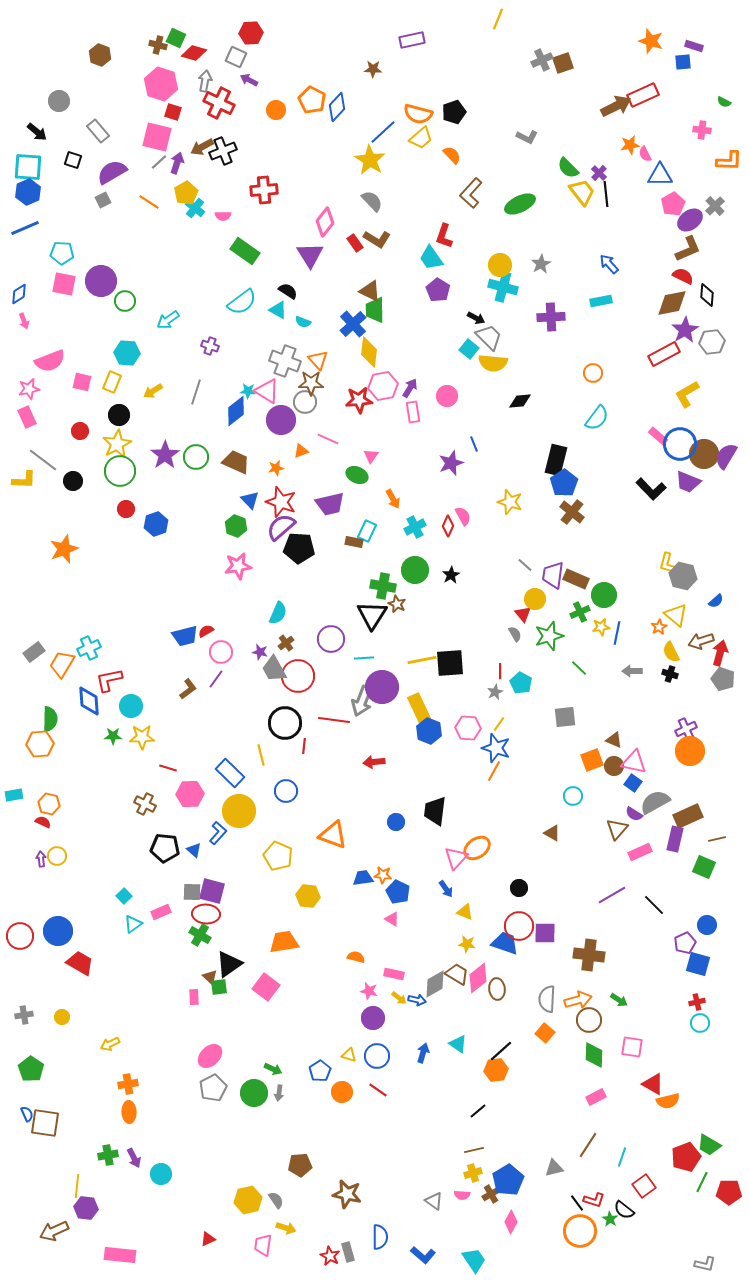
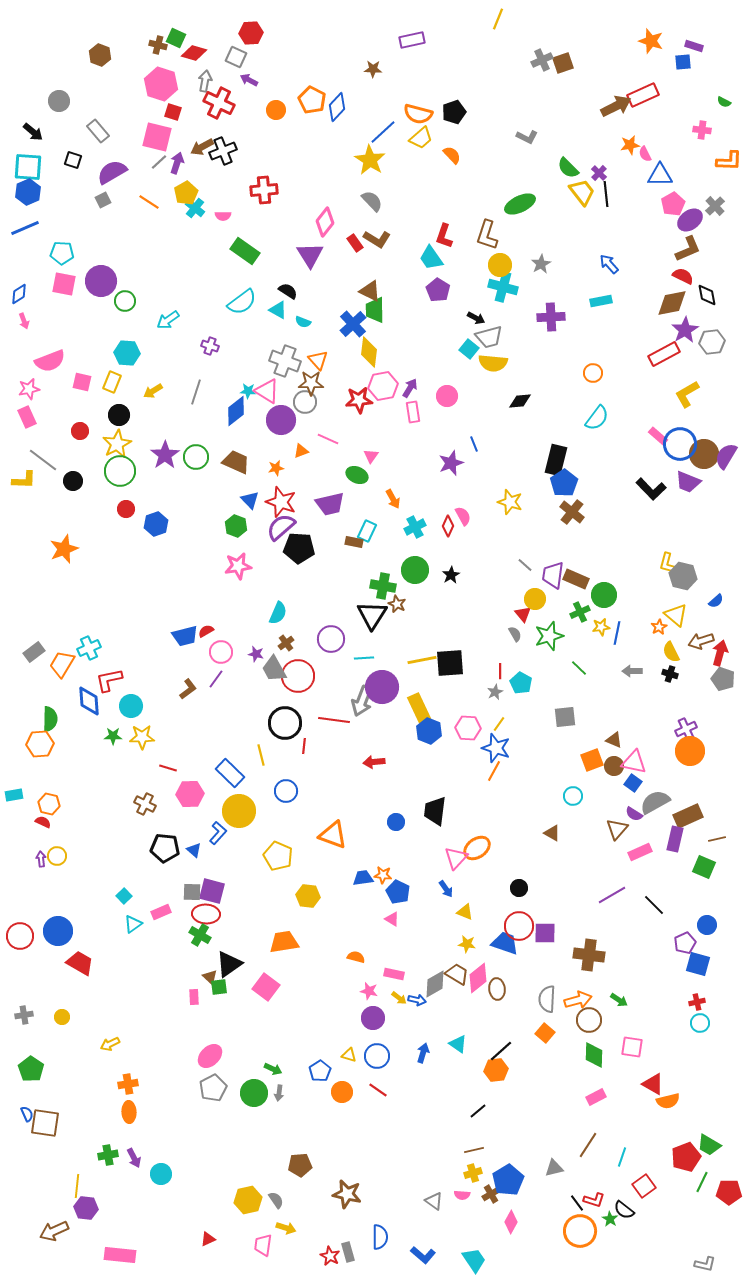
black arrow at (37, 132): moved 4 px left
brown L-shape at (471, 193): moved 16 px right, 42 px down; rotated 24 degrees counterclockwise
black diamond at (707, 295): rotated 15 degrees counterclockwise
gray trapezoid at (489, 337): rotated 120 degrees clockwise
purple star at (260, 652): moved 4 px left, 2 px down
